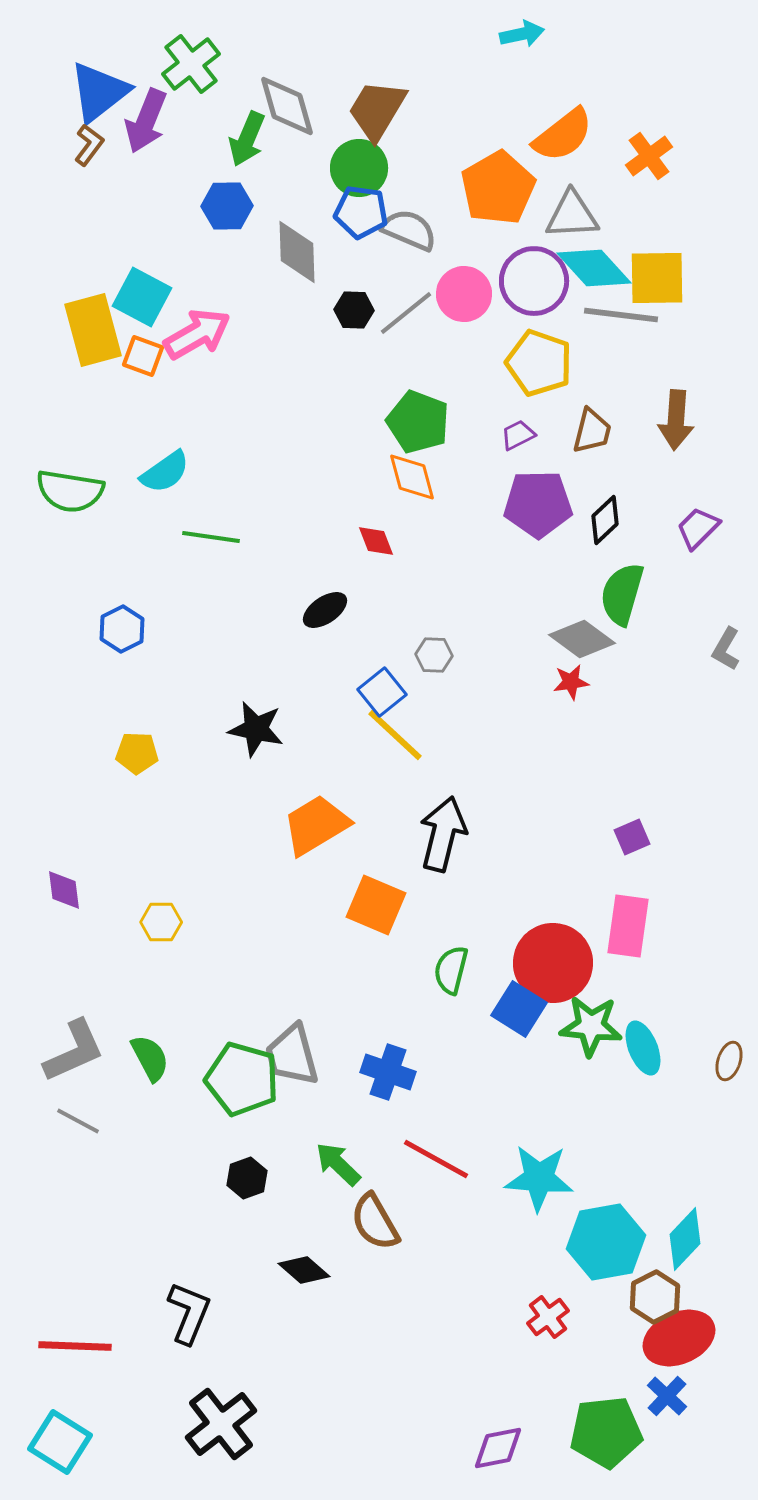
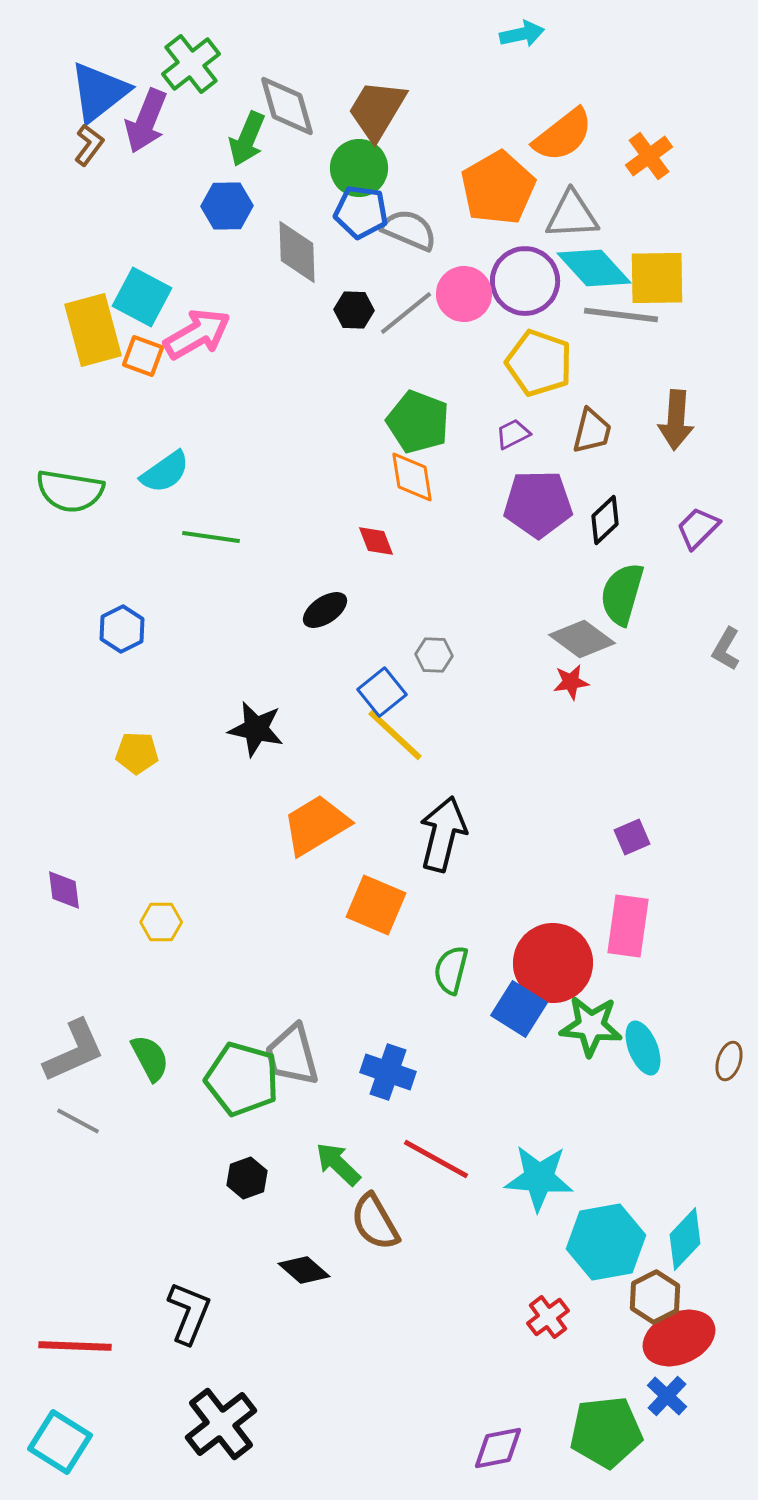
purple circle at (534, 281): moved 9 px left
purple trapezoid at (518, 435): moved 5 px left, 1 px up
orange diamond at (412, 477): rotated 6 degrees clockwise
